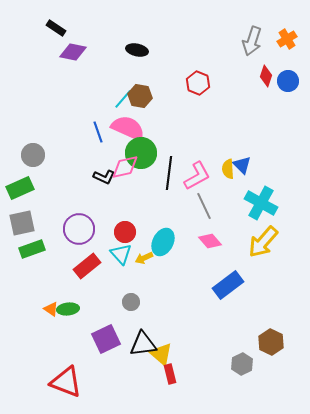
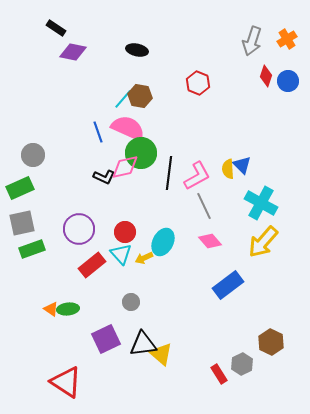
red rectangle at (87, 266): moved 5 px right, 1 px up
red rectangle at (170, 374): moved 49 px right; rotated 18 degrees counterclockwise
red triangle at (66, 382): rotated 12 degrees clockwise
